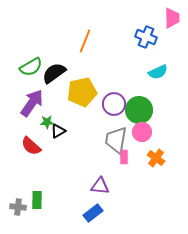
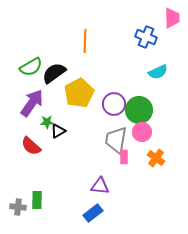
orange line: rotated 20 degrees counterclockwise
yellow pentagon: moved 3 px left, 1 px down; rotated 16 degrees counterclockwise
